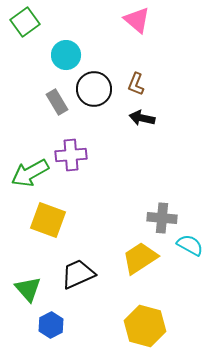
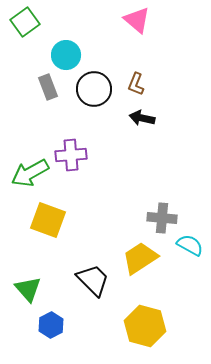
gray rectangle: moved 9 px left, 15 px up; rotated 10 degrees clockwise
black trapezoid: moved 15 px right, 6 px down; rotated 69 degrees clockwise
